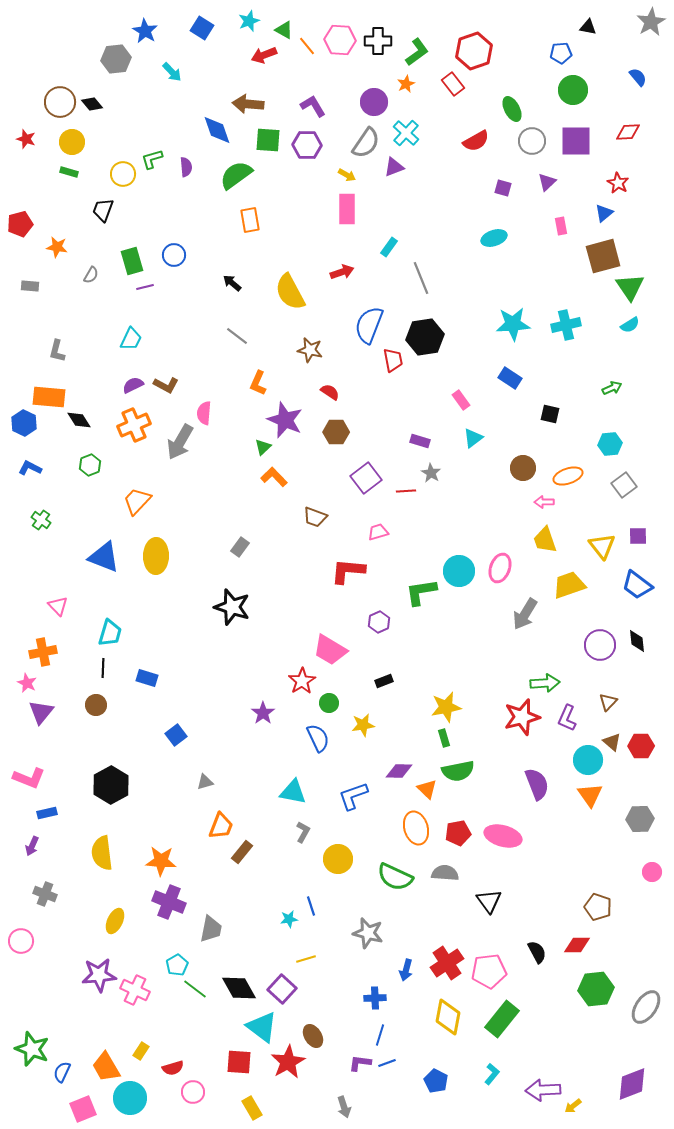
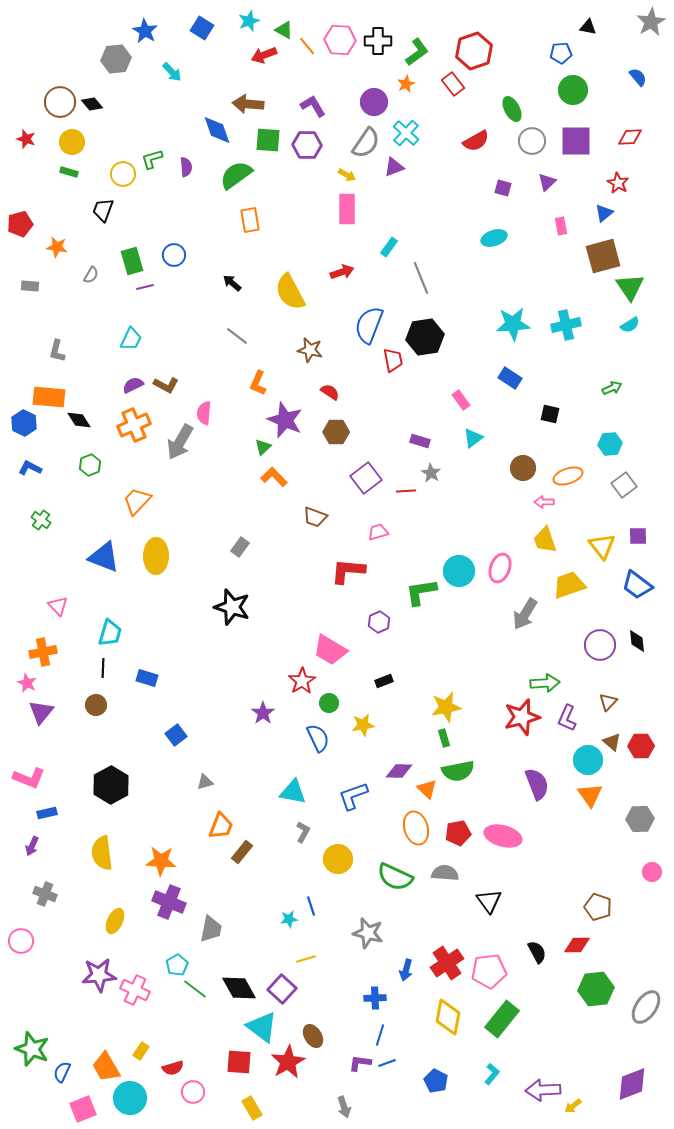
red diamond at (628, 132): moved 2 px right, 5 px down
